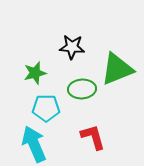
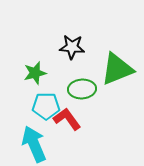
cyan pentagon: moved 2 px up
red L-shape: moved 26 px left, 18 px up; rotated 20 degrees counterclockwise
